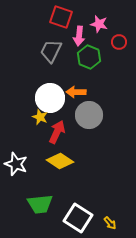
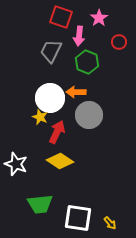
pink star: moved 6 px up; rotated 24 degrees clockwise
green hexagon: moved 2 px left, 5 px down
white square: rotated 24 degrees counterclockwise
